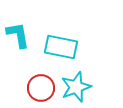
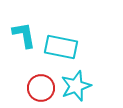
cyan L-shape: moved 6 px right
cyan star: moved 1 px up
